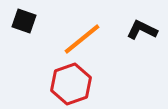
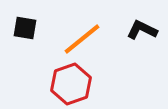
black square: moved 1 px right, 7 px down; rotated 10 degrees counterclockwise
